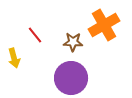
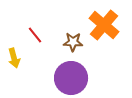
orange cross: rotated 20 degrees counterclockwise
